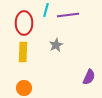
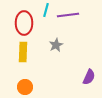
orange circle: moved 1 px right, 1 px up
